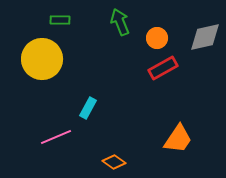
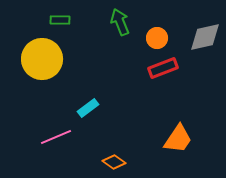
red rectangle: rotated 8 degrees clockwise
cyan rectangle: rotated 25 degrees clockwise
